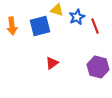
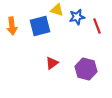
blue star: rotated 14 degrees clockwise
red line: moved 2 px right
purple hexagon: moved 12 px left, 2 px down
